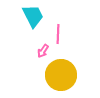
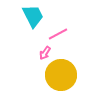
pink line: rotated 60 degrees clockwise
pink arrow: moved 2 px right, 2 px down
